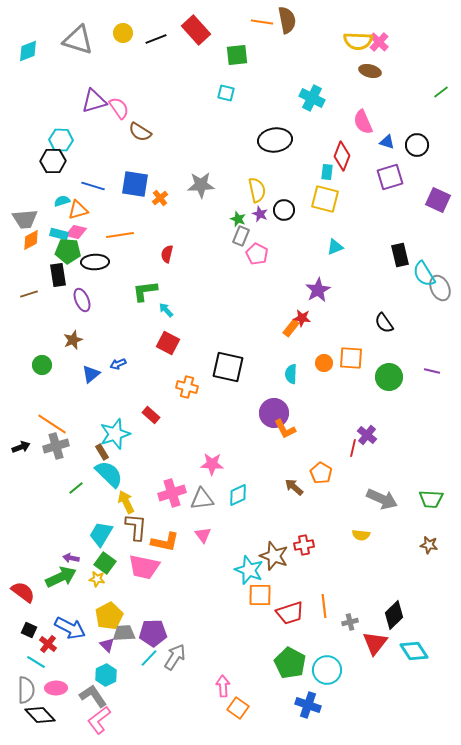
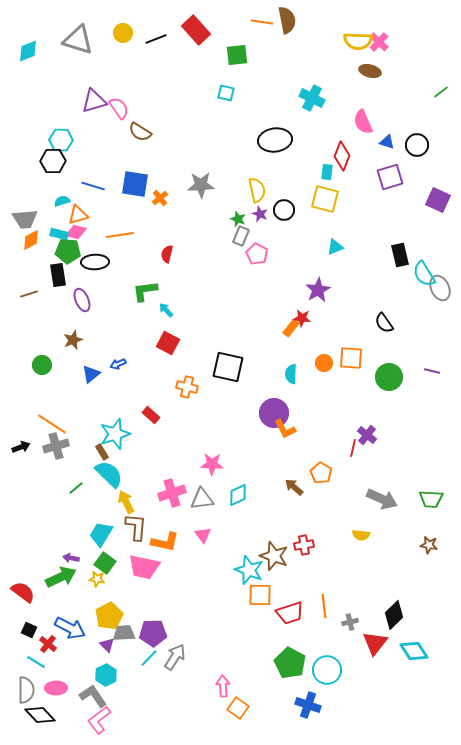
orange triangle at (78, 210): moved 5 px down
